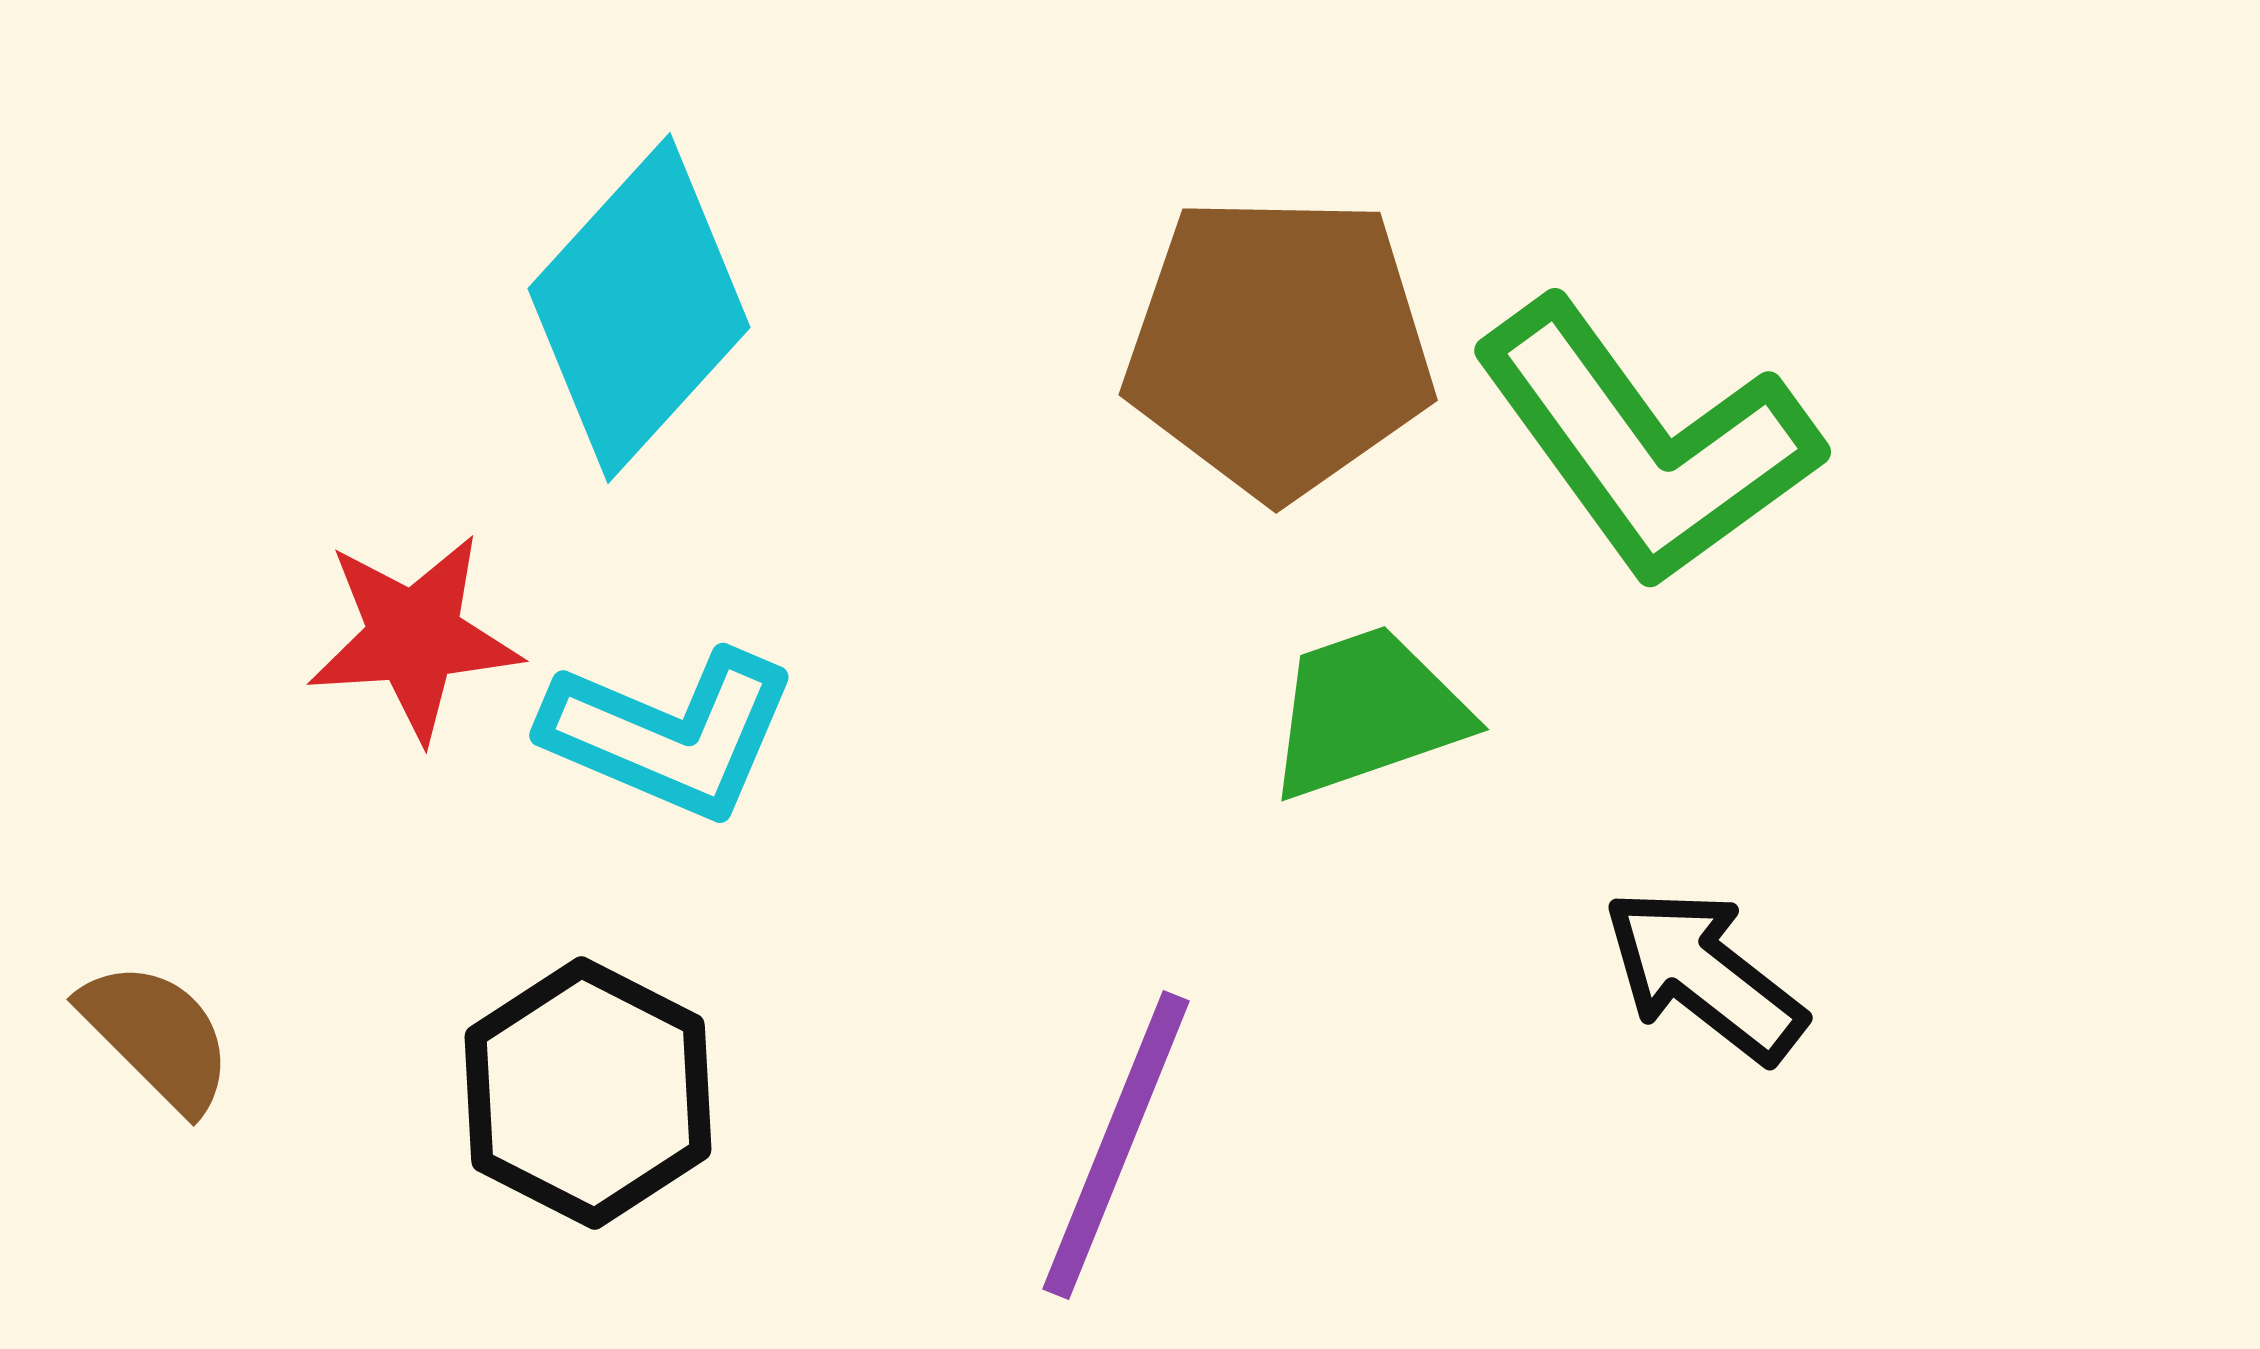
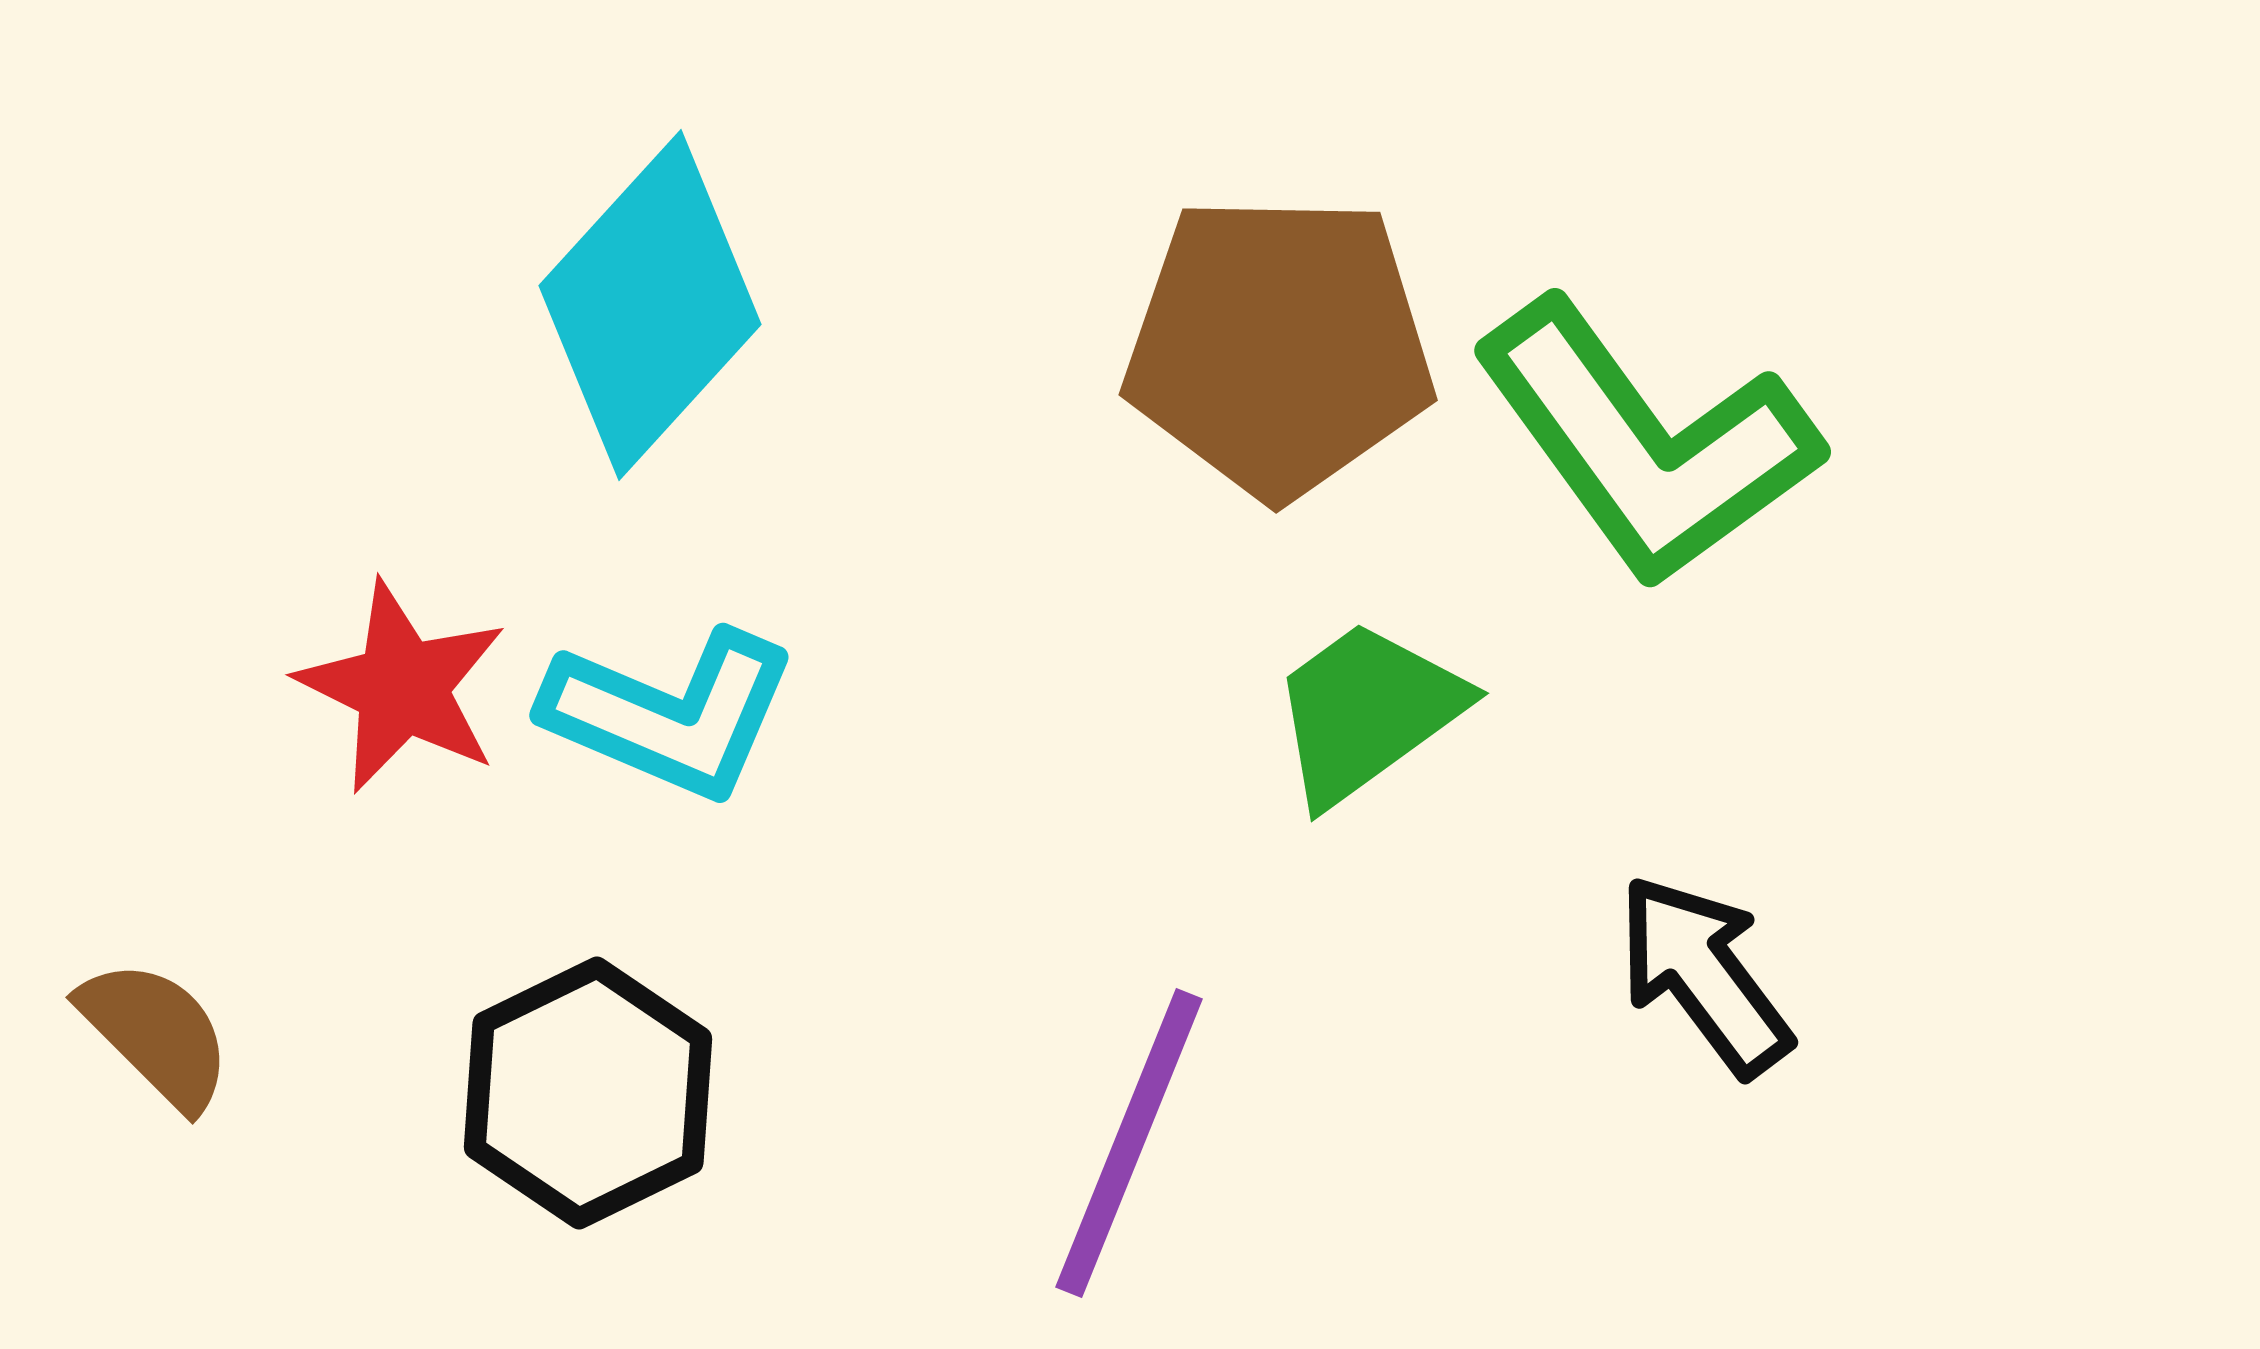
cyan diamond: moved 11 px right, 3 px up
red star: moved 12 px left, 50 px down; rotated 30 degrees clockwise
green trapezoid: rotated 17 degrees counterclockwise
cyan L-shape: moved 20 px up
black arrow: rotated 15 degrees clockwise
brown semicircle: moved 1 px left, 2 px up
black hexagon: rotated 7 degrees clockwise
purple line: moved 13 px right, 2 px up
